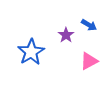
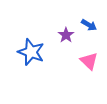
blue star: rotated 20 degrees counterclockwise
pink triangle: rotated 48 degrees counterclockwise
